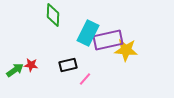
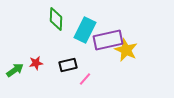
green diamond: moved 3 px right, 4 px down
cyan rectangle: moved 3 px left, 3 px up
yellow star: rotated 20 degrees clockwise
red star: moved 5 px right, 2 px up; rotated 16 degrees counterclockwise
